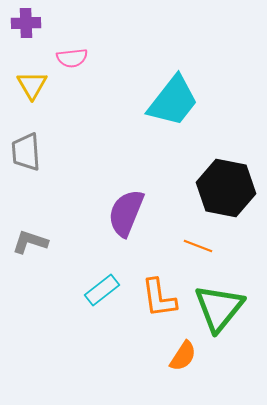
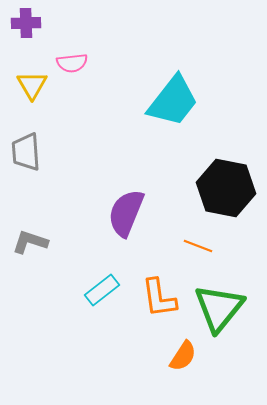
pink semicircle: moved 5 px down
